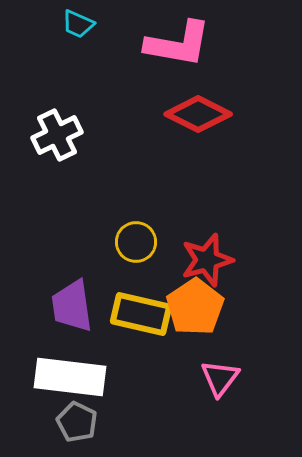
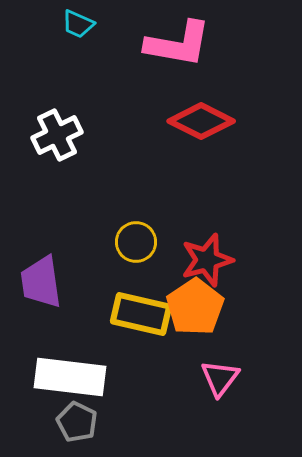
red diamond: moved 3 px right, 7 px down
purple trapezoid: moved 31 px left, 24 px up
